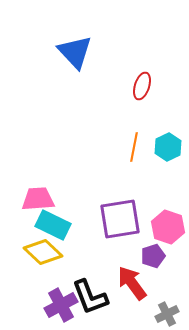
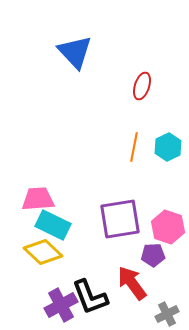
purple pentagon: moved 1 px up; rotated 15 degrees clockwise
